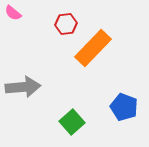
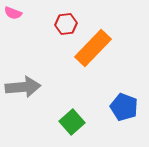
pink semicircle: rotated 18 degrees counterclockwise
